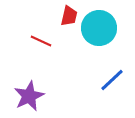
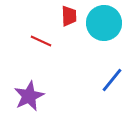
red trapezoid: rotated 15 degrees counterclockwise
cyan circle: moved 5 px right, 5 px up
blue line: rotated 8 degrees counterclockwise
